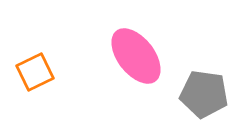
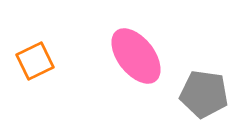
orange square: moved 11 px up
